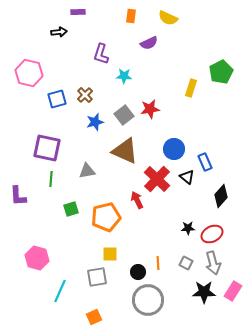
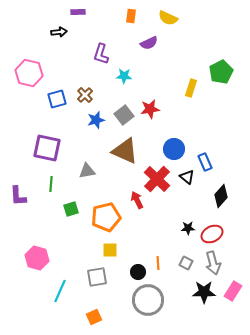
blue star at (95, 122): moved 1 px right, 2 px up
green line at (51, 179): moved 5 px down
yellow square at (110, 254): moved 4 px up
